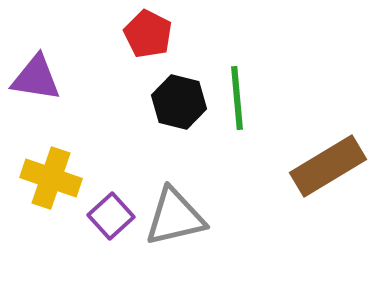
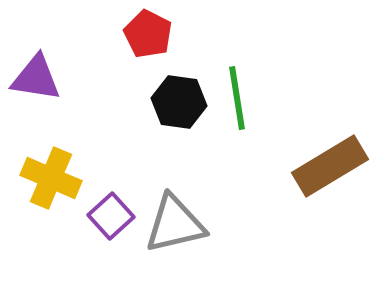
green line: rotated 4 degrees counterclockwise
black hexagon: rotated 6 degrees counterclockwise
brown rectangle: moved 2 px right
yellow cross: rotated 4 degrees clockwise
gray triangle: moved 7 px down
